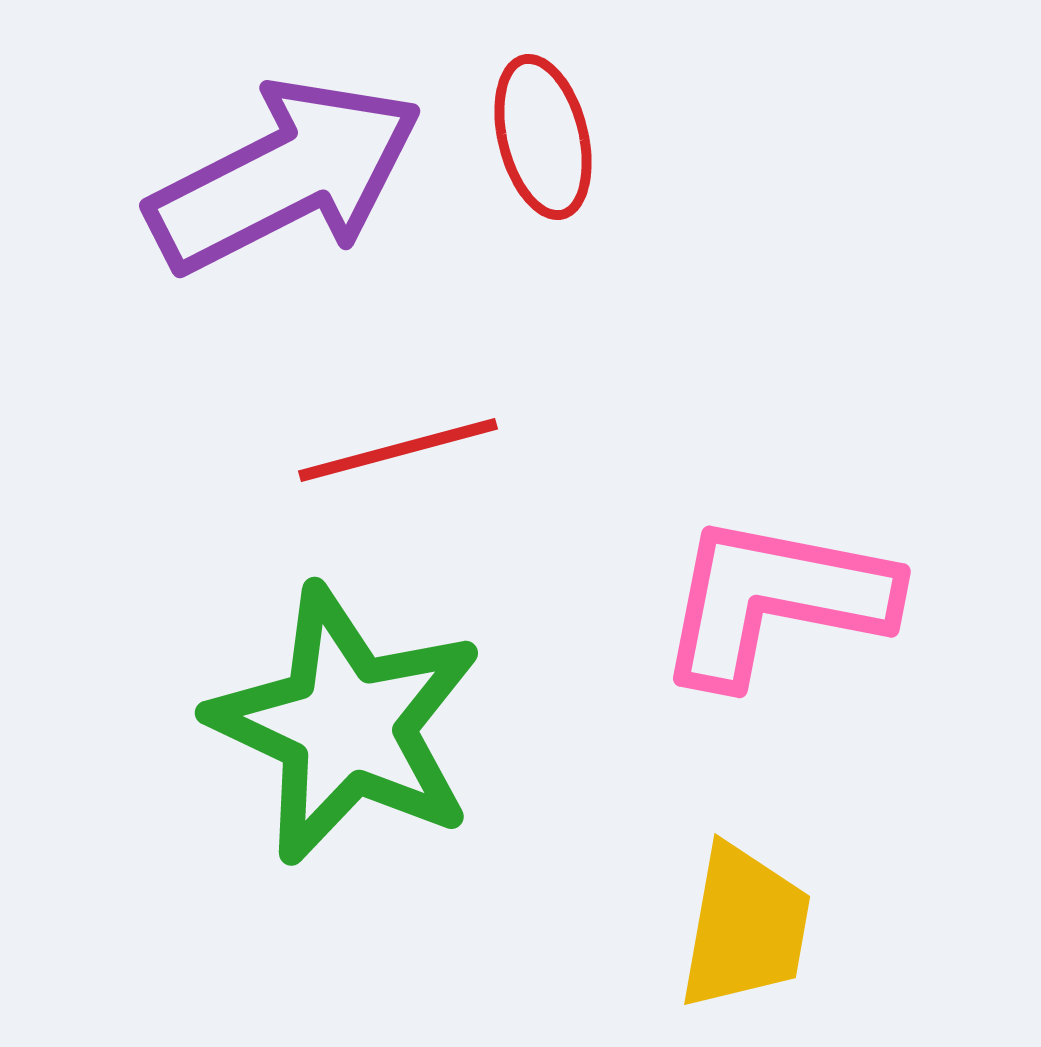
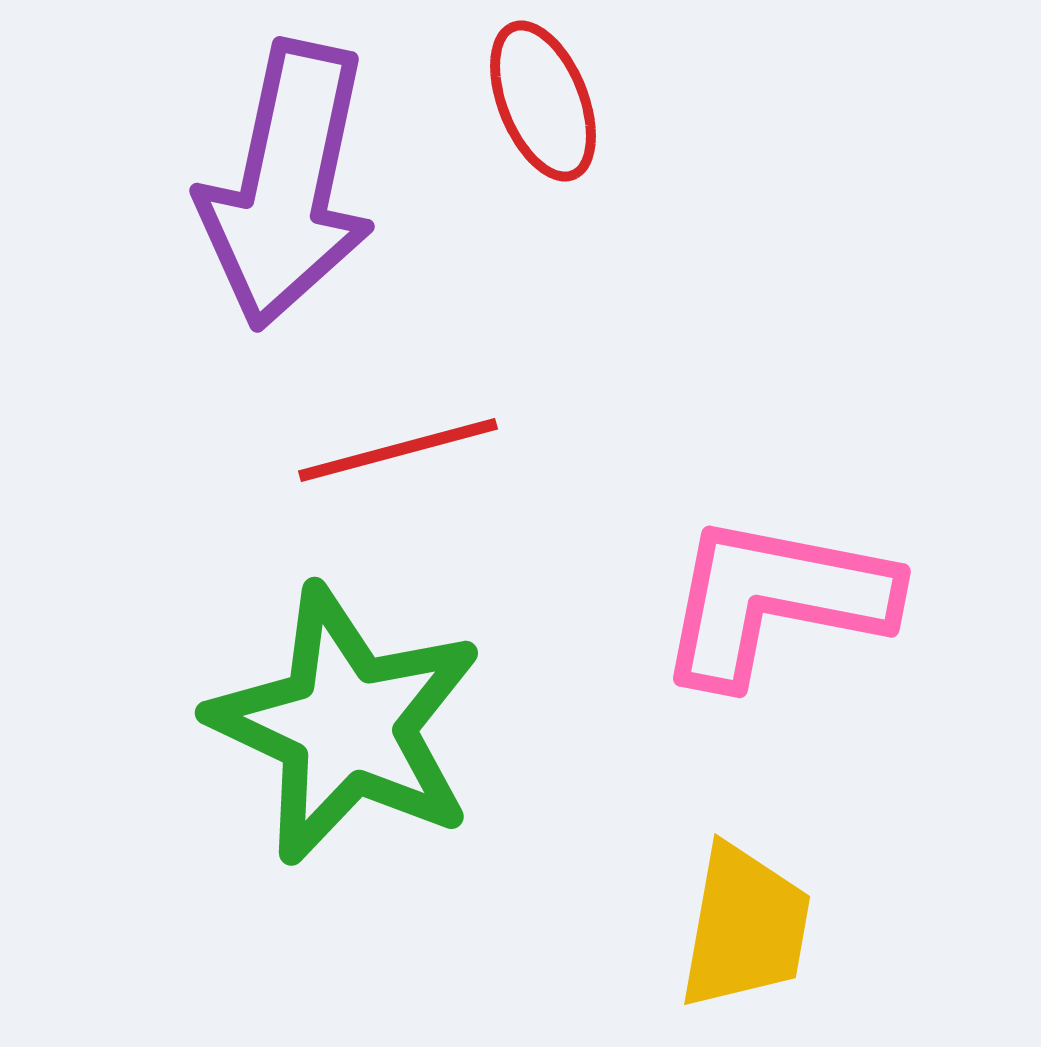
red ellipse: moved 36 px up; rotated 8 degrees counterclockwise
purple arrow: moved 2 px right, 9 px down; rotated 129 degrees clockwise
